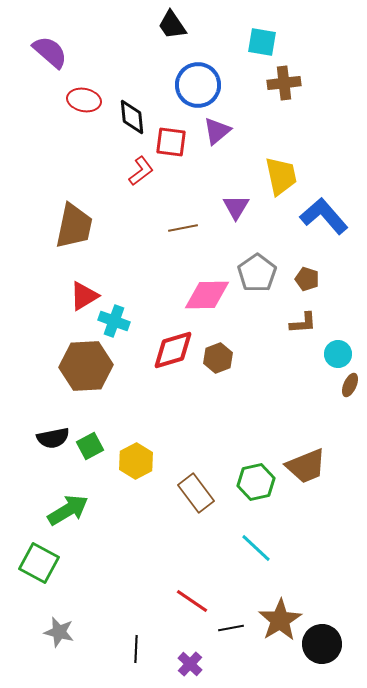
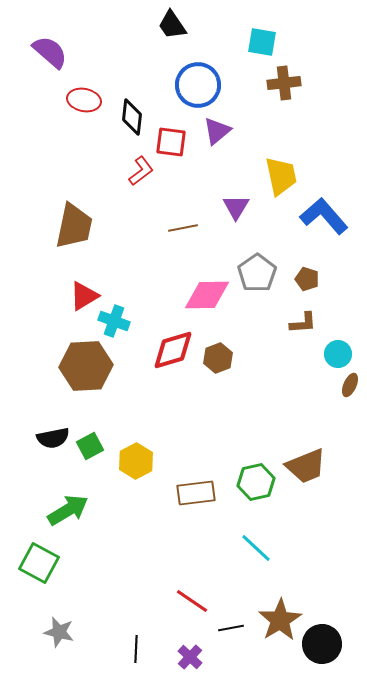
black diamond at (132, 117): rotated 12 degrees clockwise
brown rectangle at (196, 493): rotated 60 degrees counterclockwise
purple cross at (190, 664): moved 7 px up
